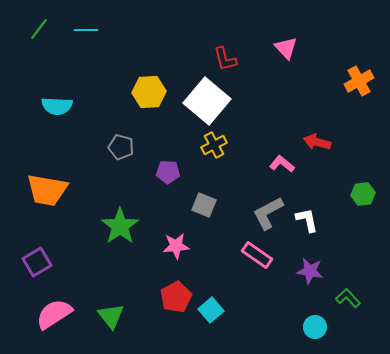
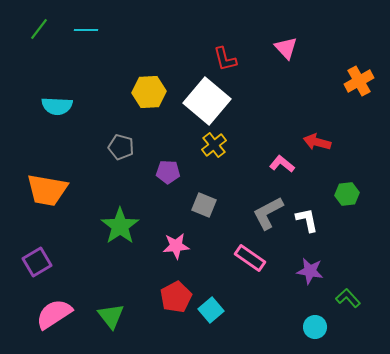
yellow cross: rotated 10 degrees counterclockwise
green hexagon: moved 16 px left
pink rectangle: moved 7 px left, 3 px down
